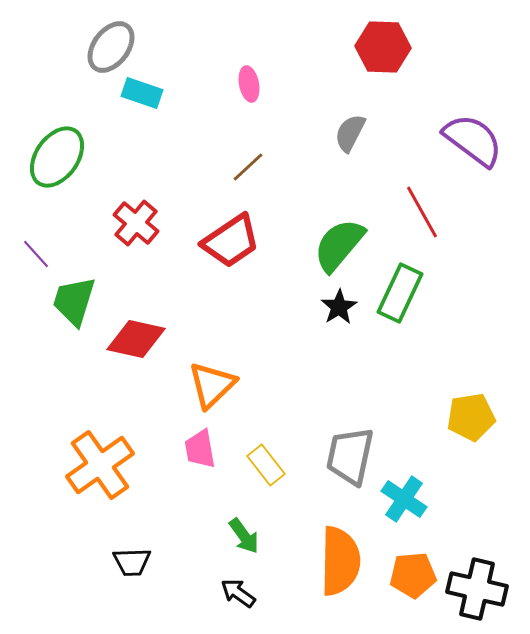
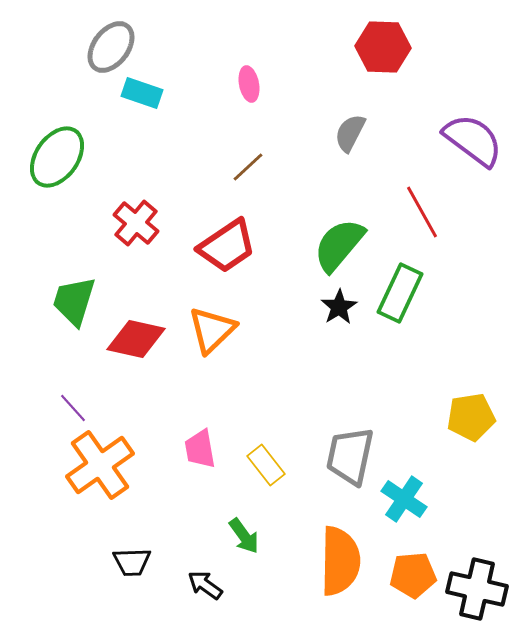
red trapezoid: moved 4 px left, 5 px down
purple line: moved 37 px right, 154 px down
orange triangle: moved 55 px up
black arrow: moved 33 px left, 8 px up
